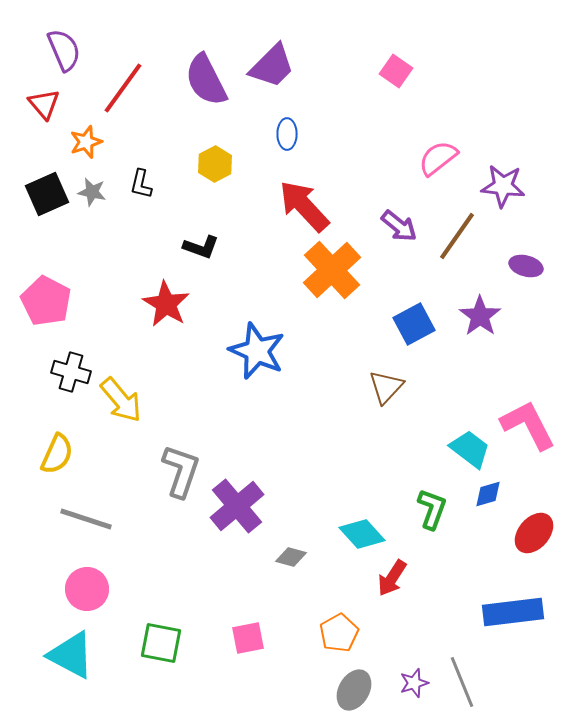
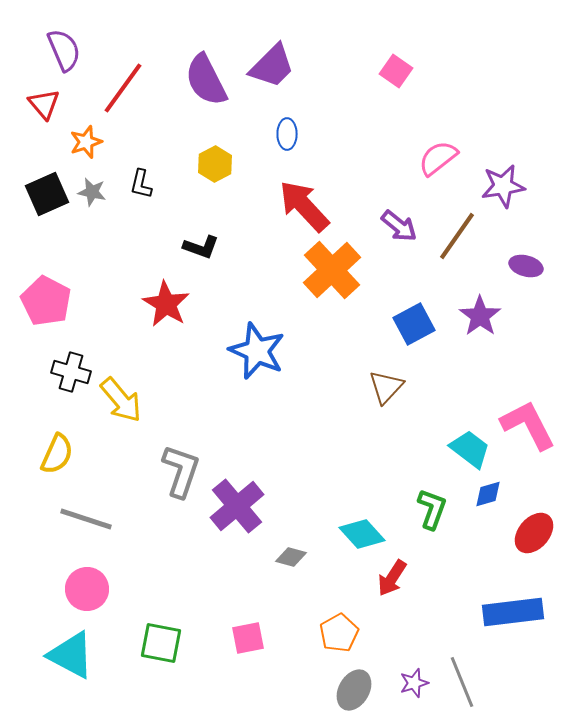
purple star at (503, 186): rotated 15 degrees counterclockwise
